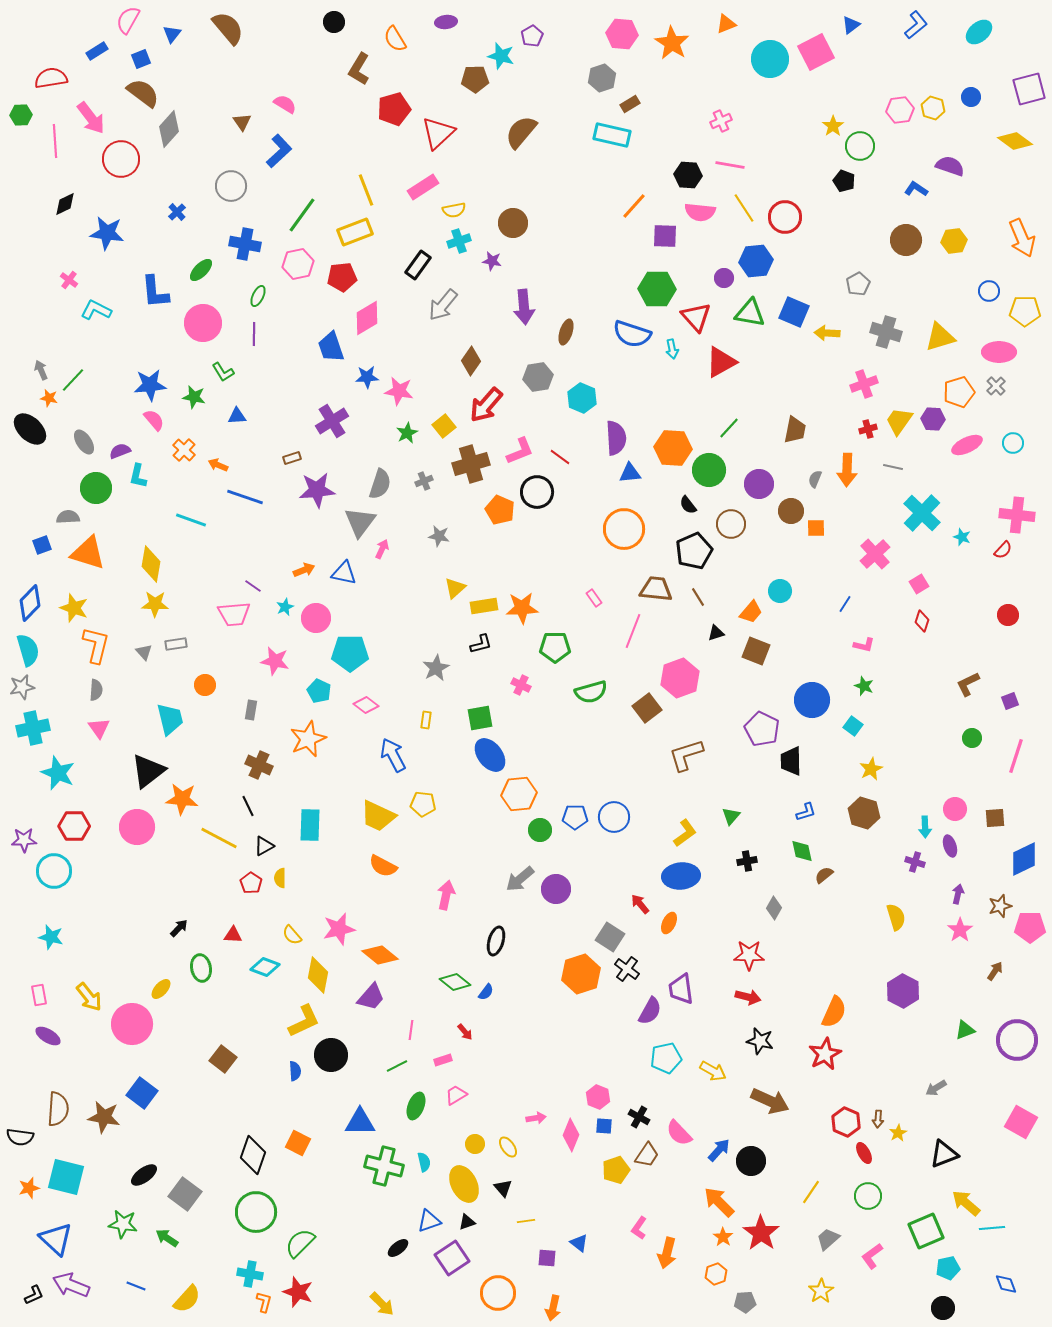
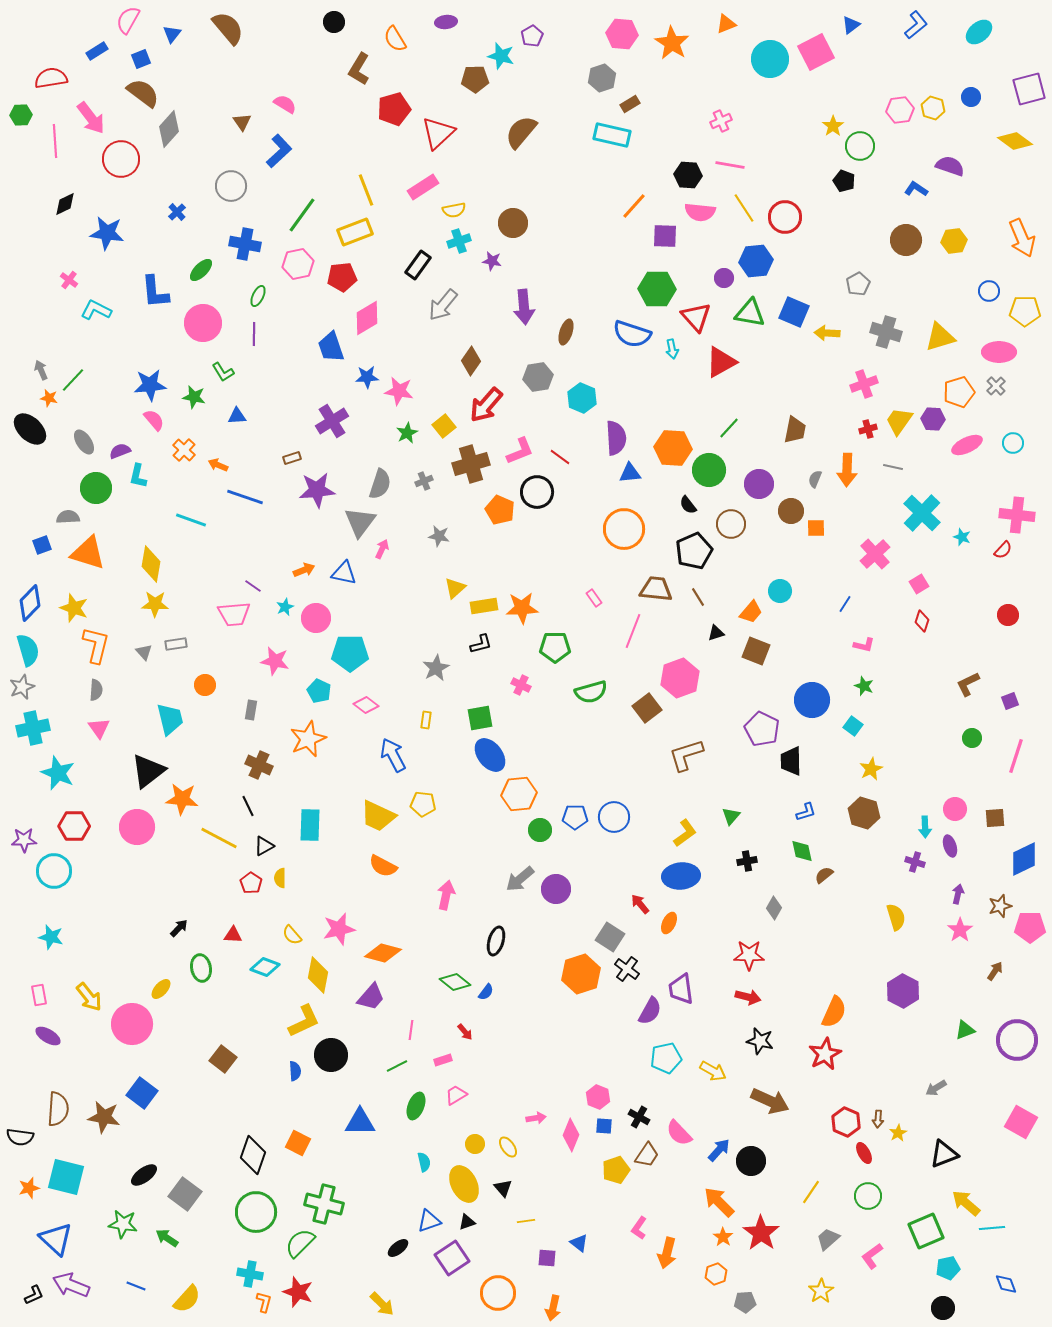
gray star at (22, 687): rotated 10 degrees counterclockwise
orange diamond at (380, 955): moved 3 px right, 2 px up; rotated 24 degrees counterclockwise
green cross at (384, 1166): moved 60 px left, 38 px down
